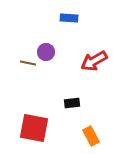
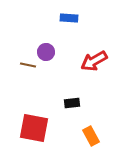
brown line: moved 2 px down
